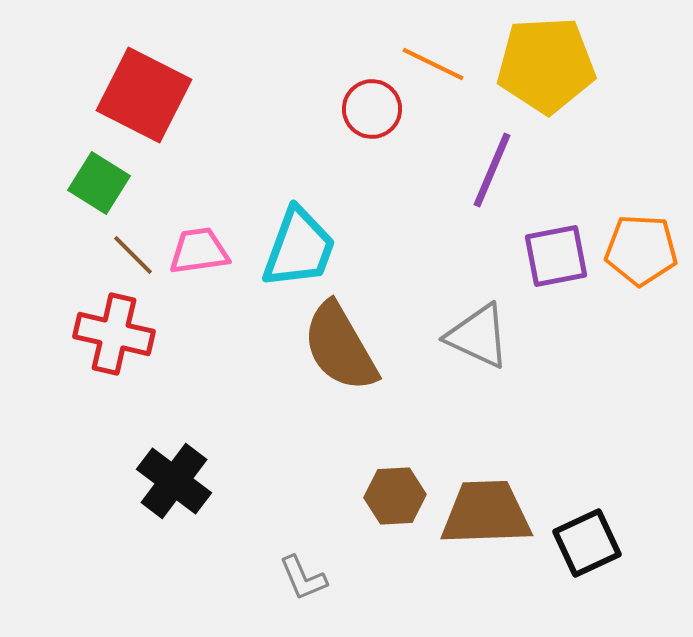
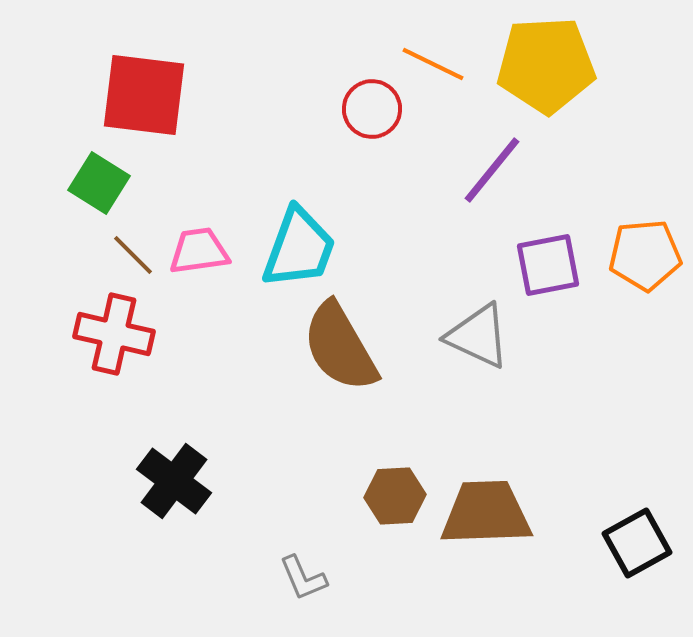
red square: rotated 20 degrees counterclockwise
purple line: rotated 16 degrees clockwise
orange pentagon: moved 4 px right, 5 px down; rotated 8 degrees counterclockwise
purple square: moved 8 px left, 9 px down
black square: moved 50 px right; rotated 4 degrees counterclockwise
